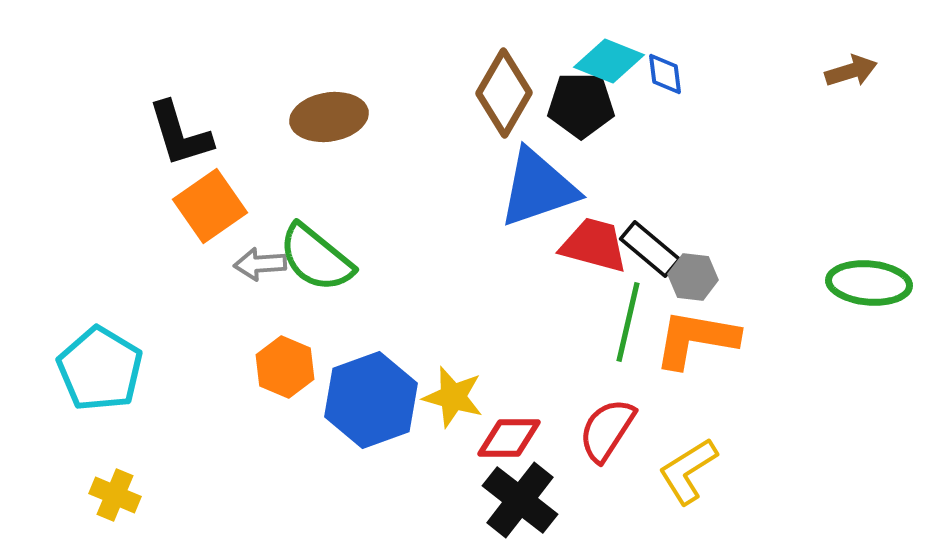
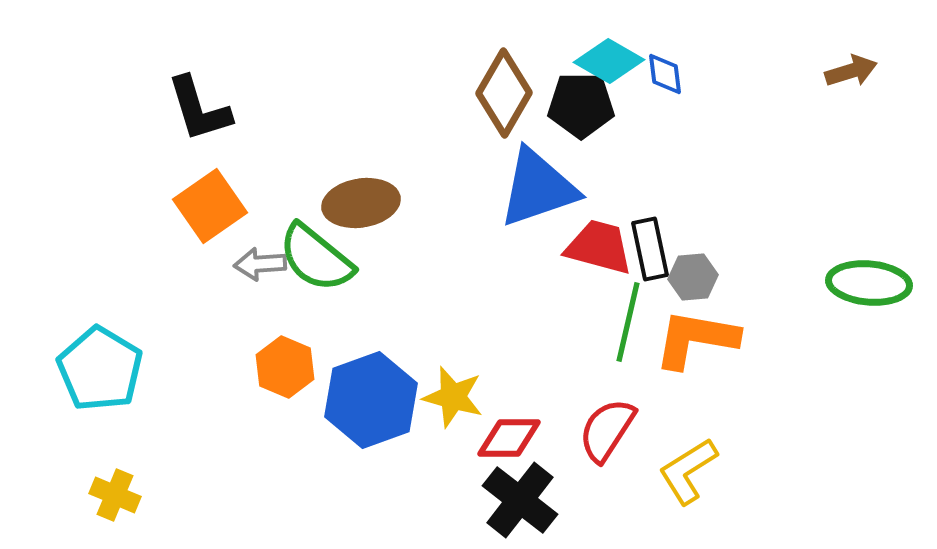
cyan diamond: rotated 8 degrees clockwise
brown ellipse: moved 32 px right, 86 px down
black L-shape: moved 19 px right, 25 px up
red trapezoid: moved 5 px right, 2 px down
black rectangle: rotated 38 degrees clockwise
gray hexagon: rotated 12 degrees counterclockwise
